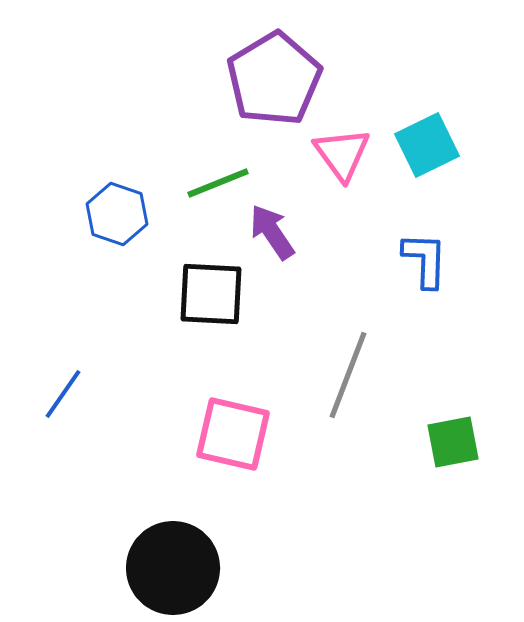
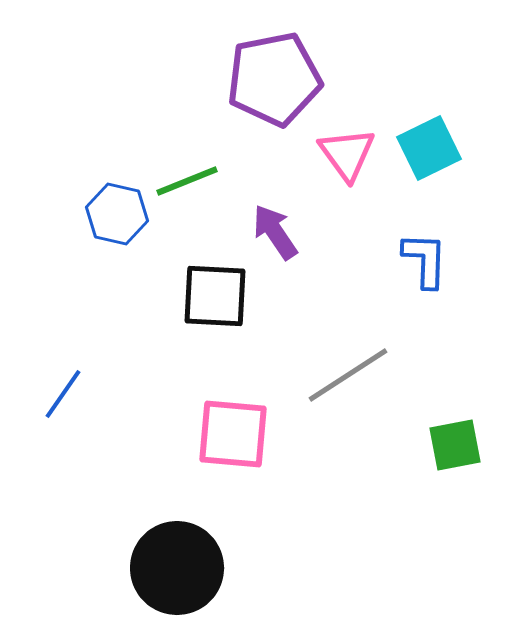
purple pentagon: rotated 20 degrees clockwise
cyan square: moved 2 px right, 3 px down
pink triangle: moved 5 px right
green line: moved 31 px left, 2 px up
blue hexagon: rotated 6 degrees counterclockwise
purple arrow: moved 3 px right
black square: moved 4 px right, 2 px down
gray line: rotated 36 degrees clockwise
pink square: rotated 8 degrees counterclockwise
green square: moved 2 px right, 3 px down
black circle: moved 4 px right
